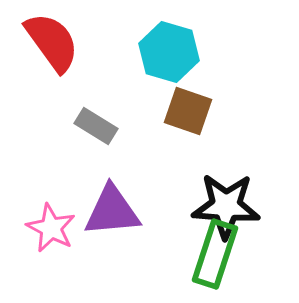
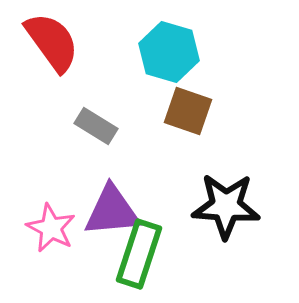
green rectangle: moved 76 px left
